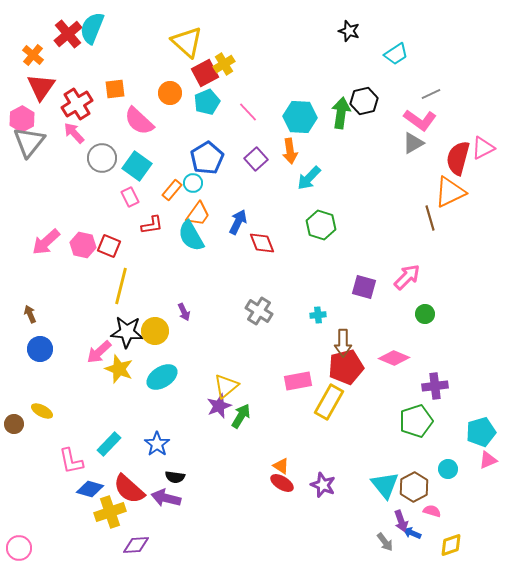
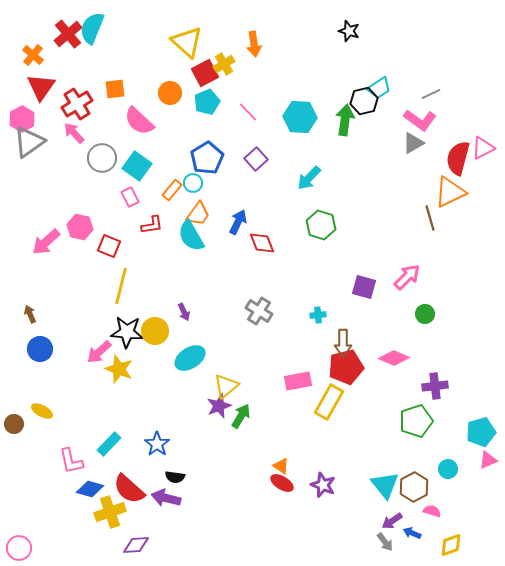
cyan trapezoid at (396, 54): moved 17 px left, 34 px down
green arrow at (341, 113): moved 4 px right, 7 px down
gray triangle at (29, 142): rotated 16 degrees clockwise
orange arrow at (290, 151): moved 36 px left, 107 px up
pink hexagon at (83, 245): moved 3 px left, 18 px up
cyan ellipse at (162, 377): moved 28 px right, 19 px up
purple arrow at (401, 521): moved 9 px left; rotated 75 degrees clockwise
